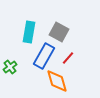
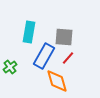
gray square: moved 5 px right, 5 px down; rotated 24 degrees counterclockwise
